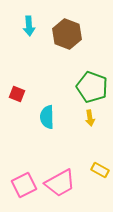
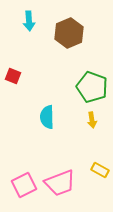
cyan arrow: moved 5 px up
brown hexagon: moved 2 px right, 1 px up; rotated 16 degrees clockwise
red square: moved 4 px left, 18 px up
yellow arrow: moved 2 px right, 2 px down
pink trapezoid: rotated 8 degrees clockwise
